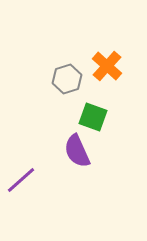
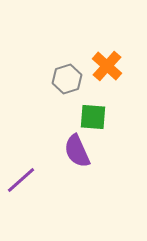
green square: rotated 16 degrees counterclockwise
